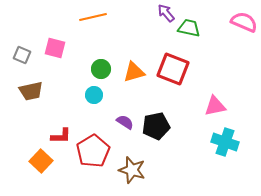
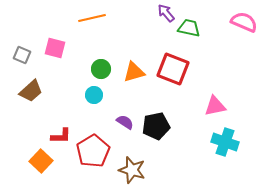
orange line: moved 1 px left, 1 px down
brown trapezoid: rotated 30 degrees counterclockwise
